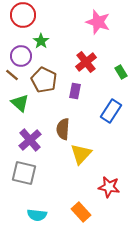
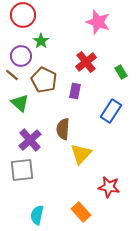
gray square: moved 2 px left, 3 px up; rotated 20 degrees counterclockwise
cyan semicircle: rotated 96 degrees clockwise
